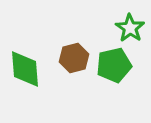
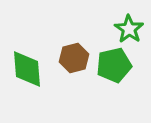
green star: moved 1 px left, 1 px down
green diamond: moved 2 px right
